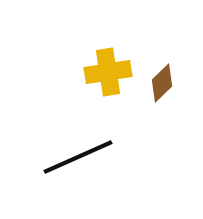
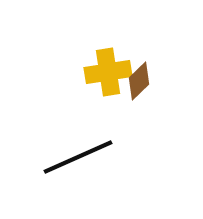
brown diamond: moved 23 px left, 2 px up
